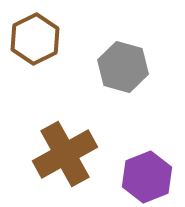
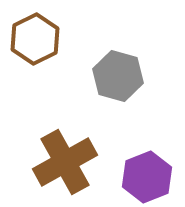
gray hexagon: moved 5 px left, 9 px down
brown cross: moved 8 px down
